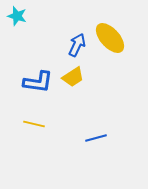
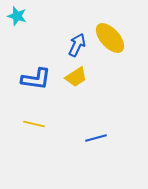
yellow trapezoid: moved 3 px right
blue L-shape: moved 2 px left, 3 px up
